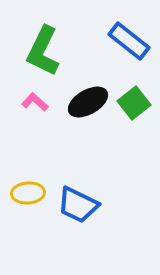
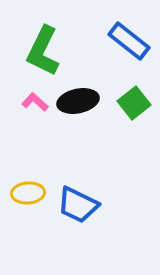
black ellipse: moved 10 px left, 1 px up; rotated 18 degrees clockwise
